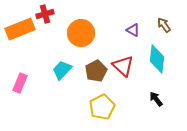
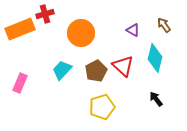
cyan diamond: moved 2 px left, 1 px up; rotated 8 degrees clockwise
yellow pentagon: rotated 10 degrees clockwise
